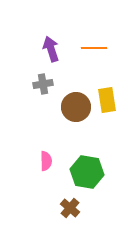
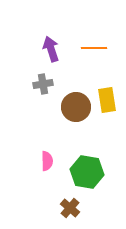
pink semicircle: moved 1 px right
